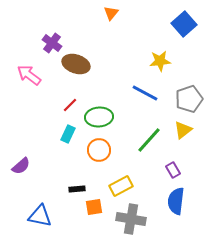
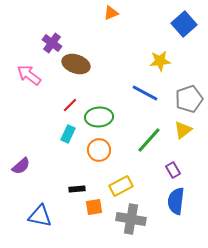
orange triangle: rotated 28 degrees clockwise
